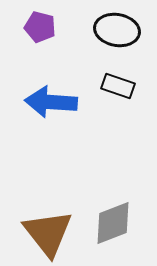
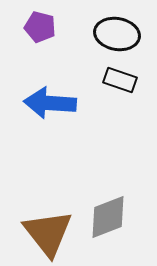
black ellipse: moved 4 px down
black rectangle: moved 2 px right, 6 px up
blue arrow: moved 1 px left, 1 px down
gray diamond: moved 5 px left, 6 px up
